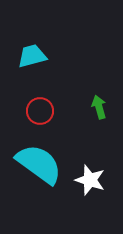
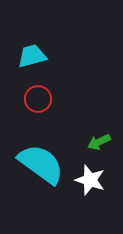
green arrow: moved 35 px down; rotated 100 degrees counterclockwise
red circle: moved 2 px left, 12 px up
cyan semicircle: moved 2 px right
